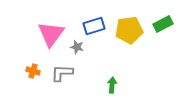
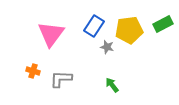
blue rectangle: rotated 40 degrees counterclockwise
gray star: moved 30 px right
gray L-shape: moved 1 px left, 6 px down
green arrow: rotated 42 degrees counterclockwise
